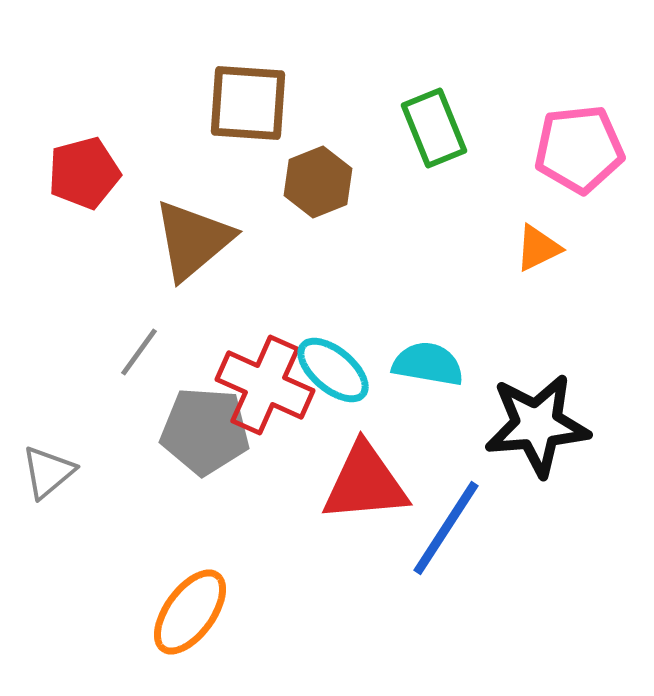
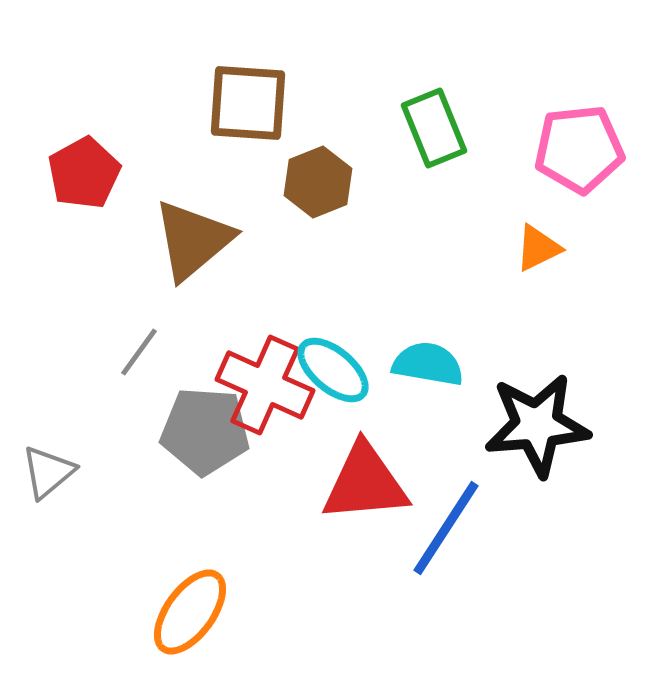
red pentagon: rotated 14 degrees counterclockwise
